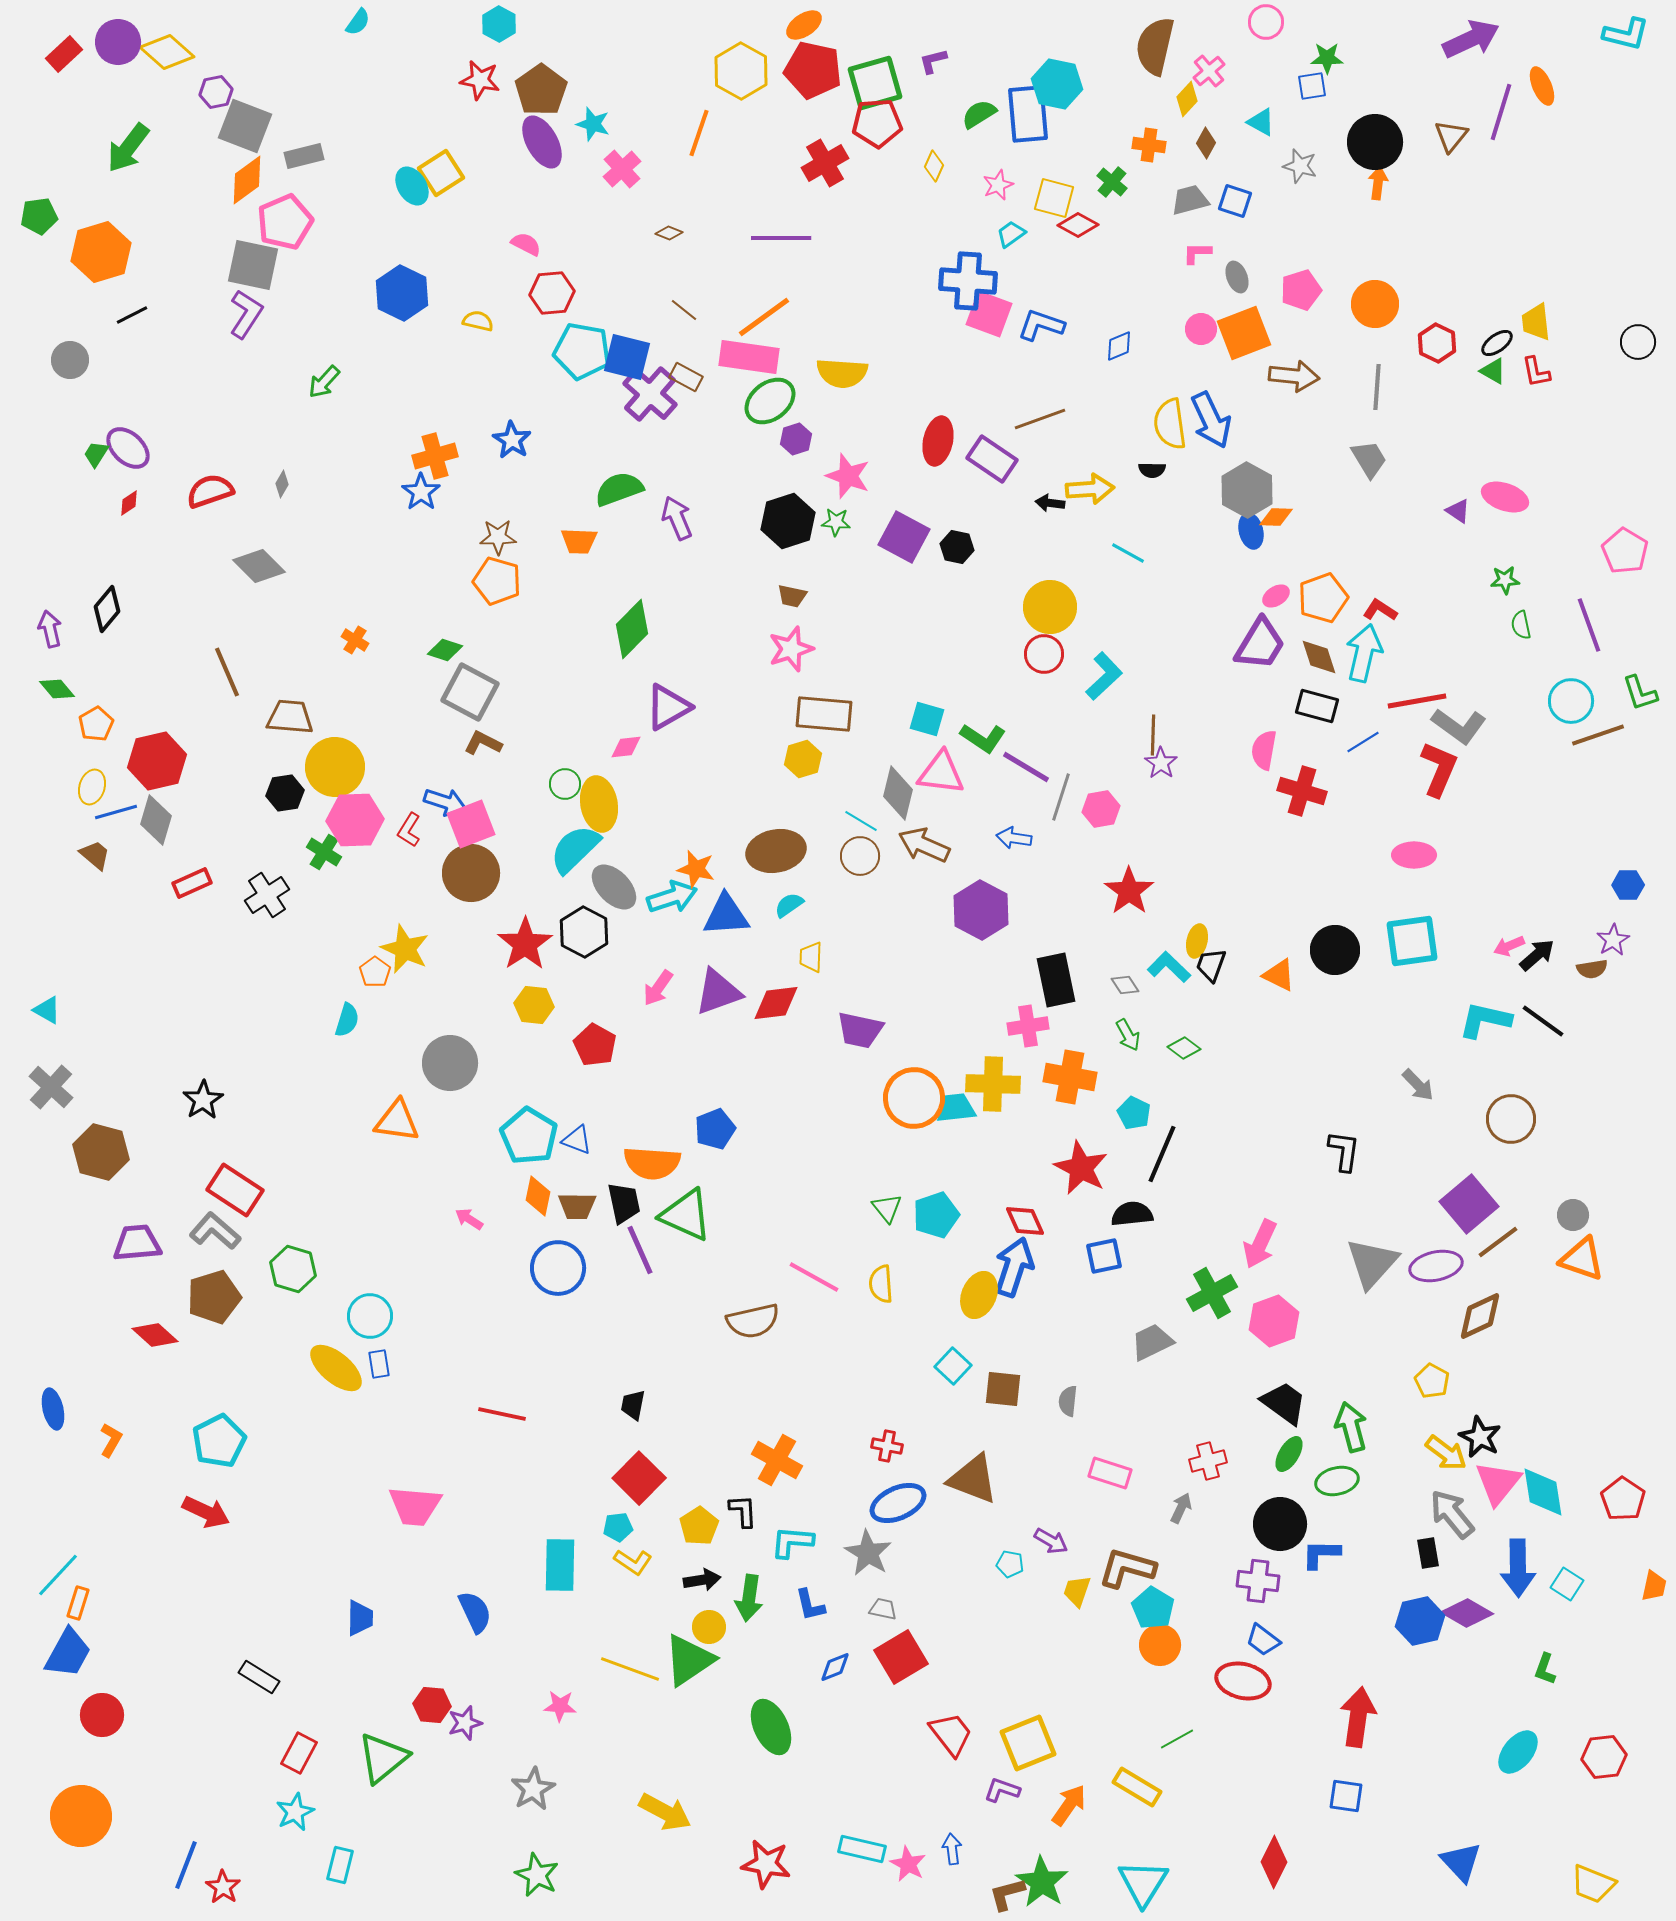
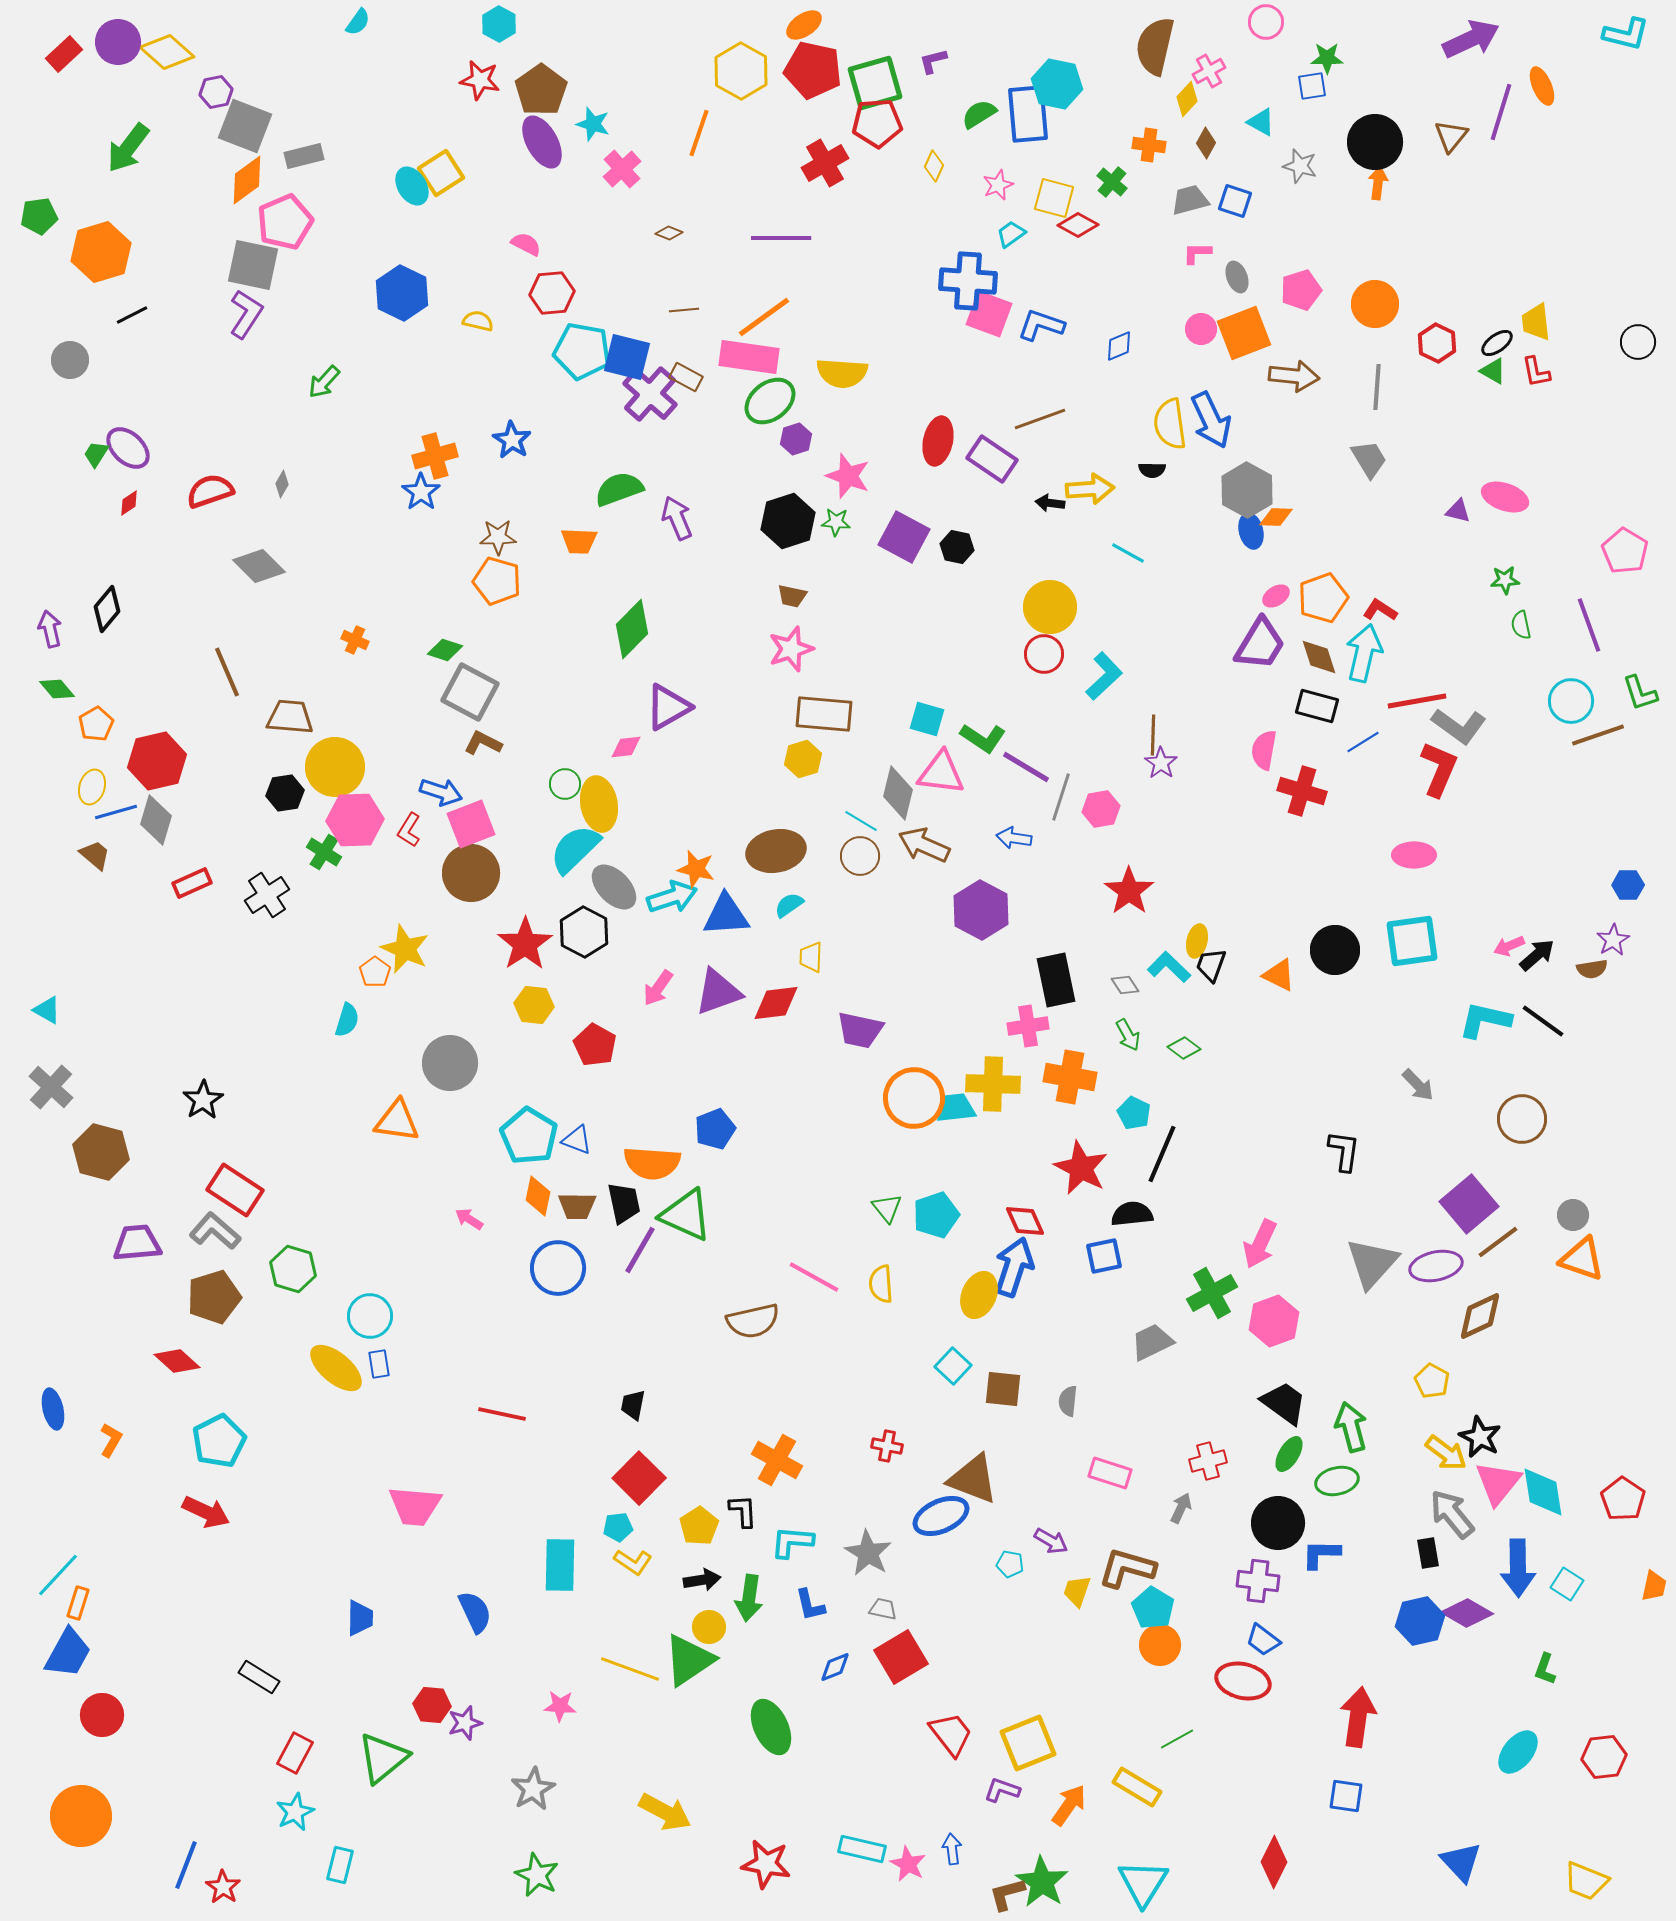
pink cross at (1209, 71): rotated 12 degrees clockwise
brown line at (684, 310): rotated 44 degrees counterclockwise
purple triangle at (1458, 511): rotated 20 degrees counterclockwise
orange cross at (355, 640): rotated 8 degrees counterclockwise
blue arrow at (445, 802): moved 4 px left, 10 px up
brown circle at (1511, 1119): moved 11 px right
purple line at (640, 1250): rotated 54 degrees clockwise
red diamond at (155, 1335): moved 22 px right, 26 px down
blue ellipse at (898, 1503): moved 43 px right, 13 px down
black circle at (1280, 1524): moved 2 px left, 1 px up
red rectangle at (299, 1753): moved 4 px left
yellow trapezoid at (1593, 1884): moved 7 px left, 3 px up
